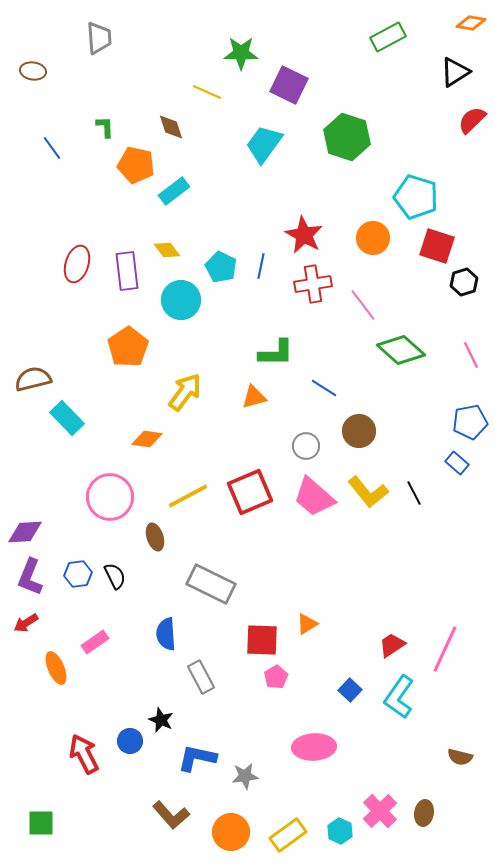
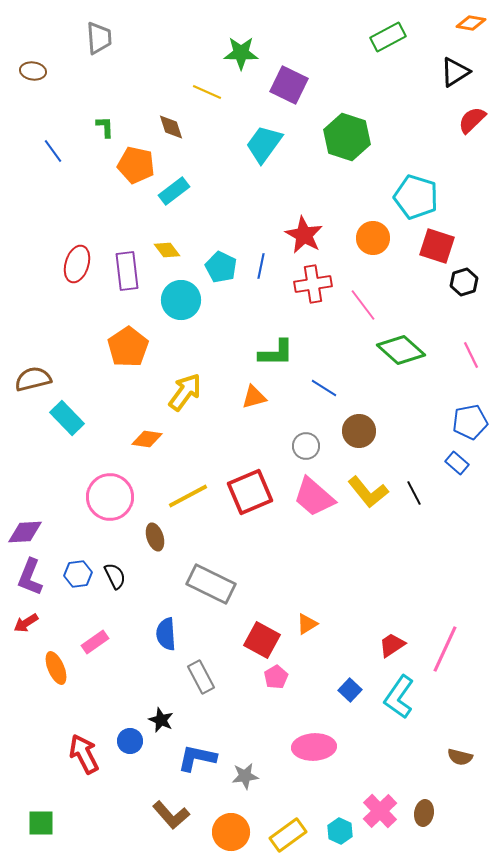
blue line at (52, 148): moved 1 px right, 3 px down
red square at (262, 640): rotated 27 degrees clockwise
